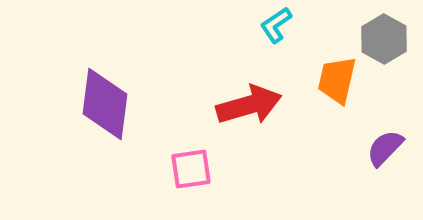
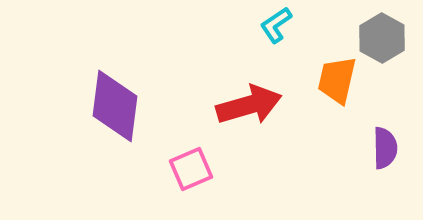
gray hexagon: moved 2 px left, 1 px up
purple diamond: moved 10 px right, 2 px down
purple semicircle: rotated 135 degrees clockwise
pink square: rotated 15 degrees counterclockwise
